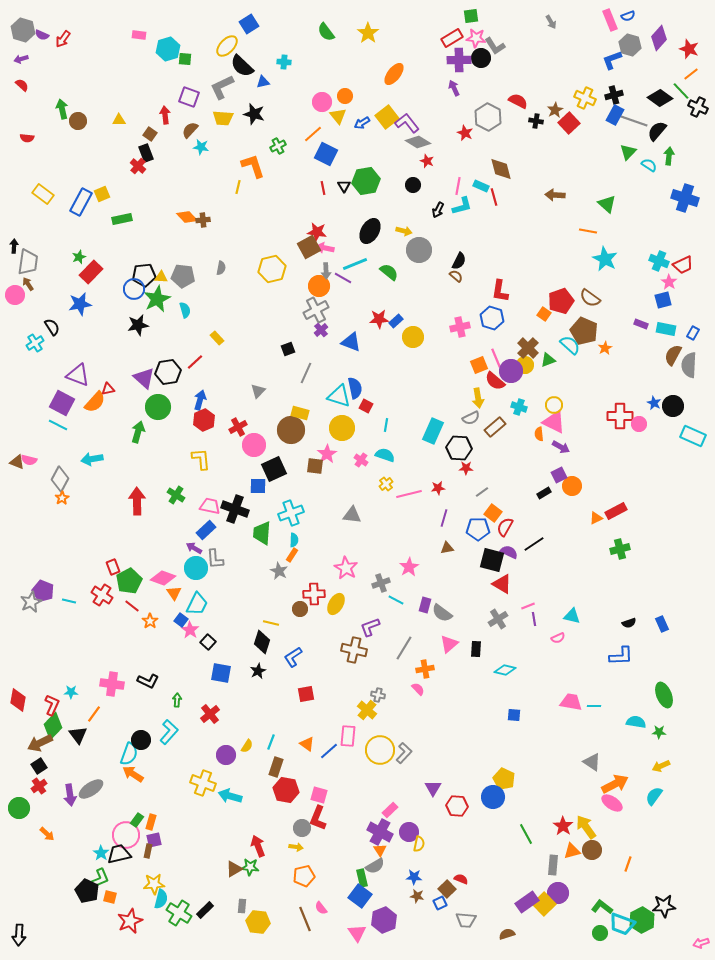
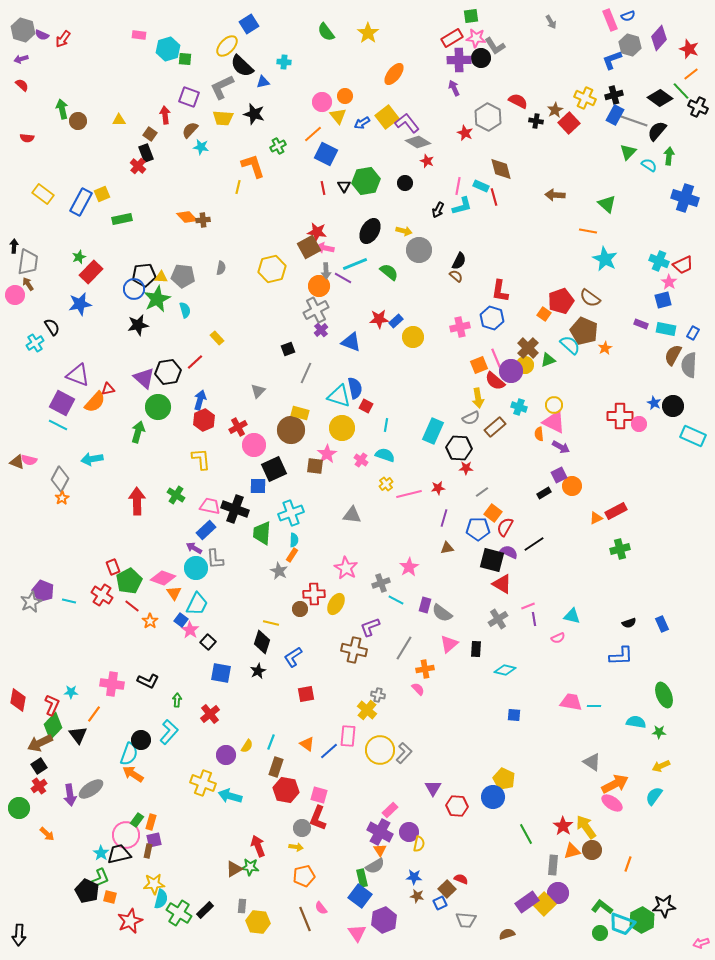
black circle at (413, 185): moved 8 px left, 2 px up
